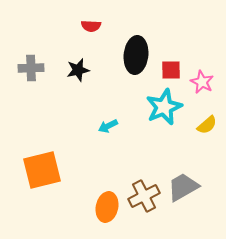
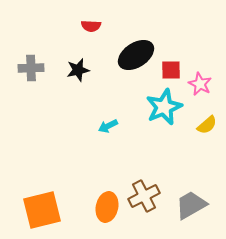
black ellipse: rotated 51 degrees clockwise
pink star: moved 2 px left, 2 px down
orange square: moved 40 px down
gray trapezoid: moved 8 px right, 18 px down
